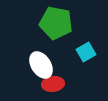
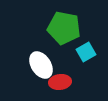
green pentagon: moved 8 px right, 5 px down
red ellipse: moved 7 px right, 2 px up
